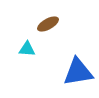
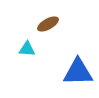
blue triangle: rotated 8 degrees clockwise
